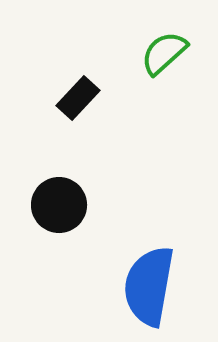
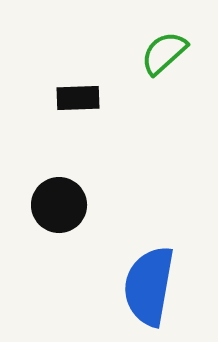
black rectangle: rotated 45 degrees clockwise
